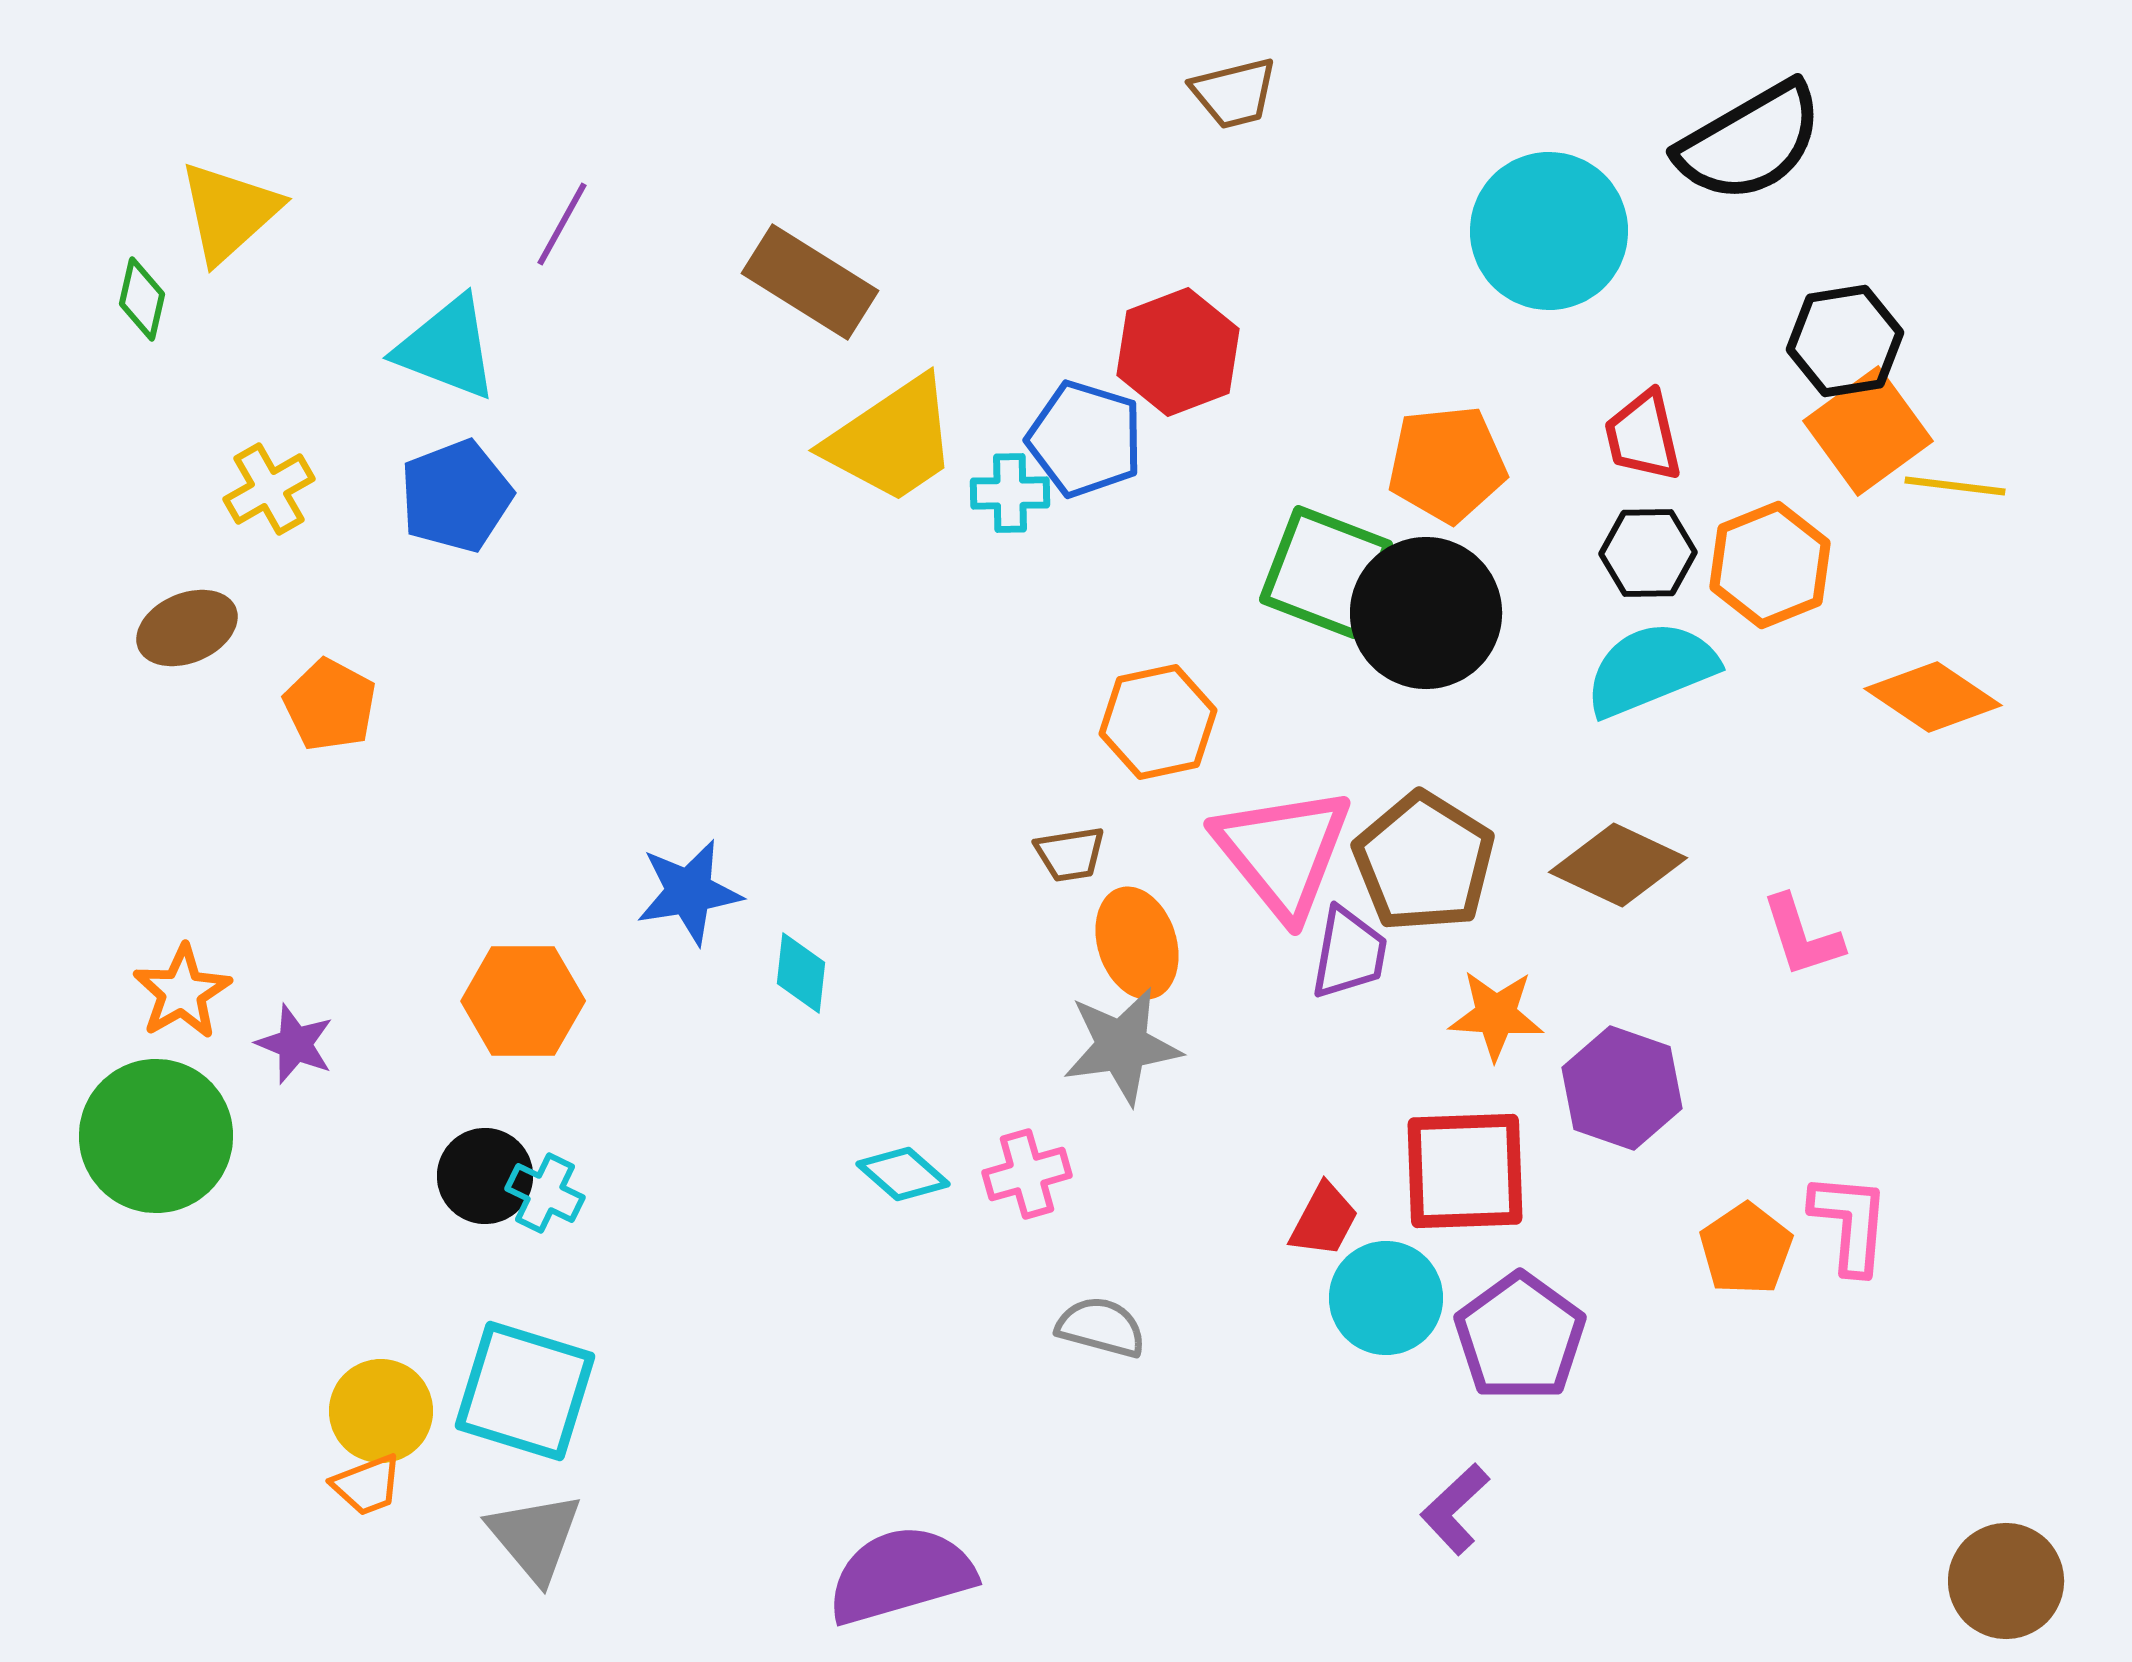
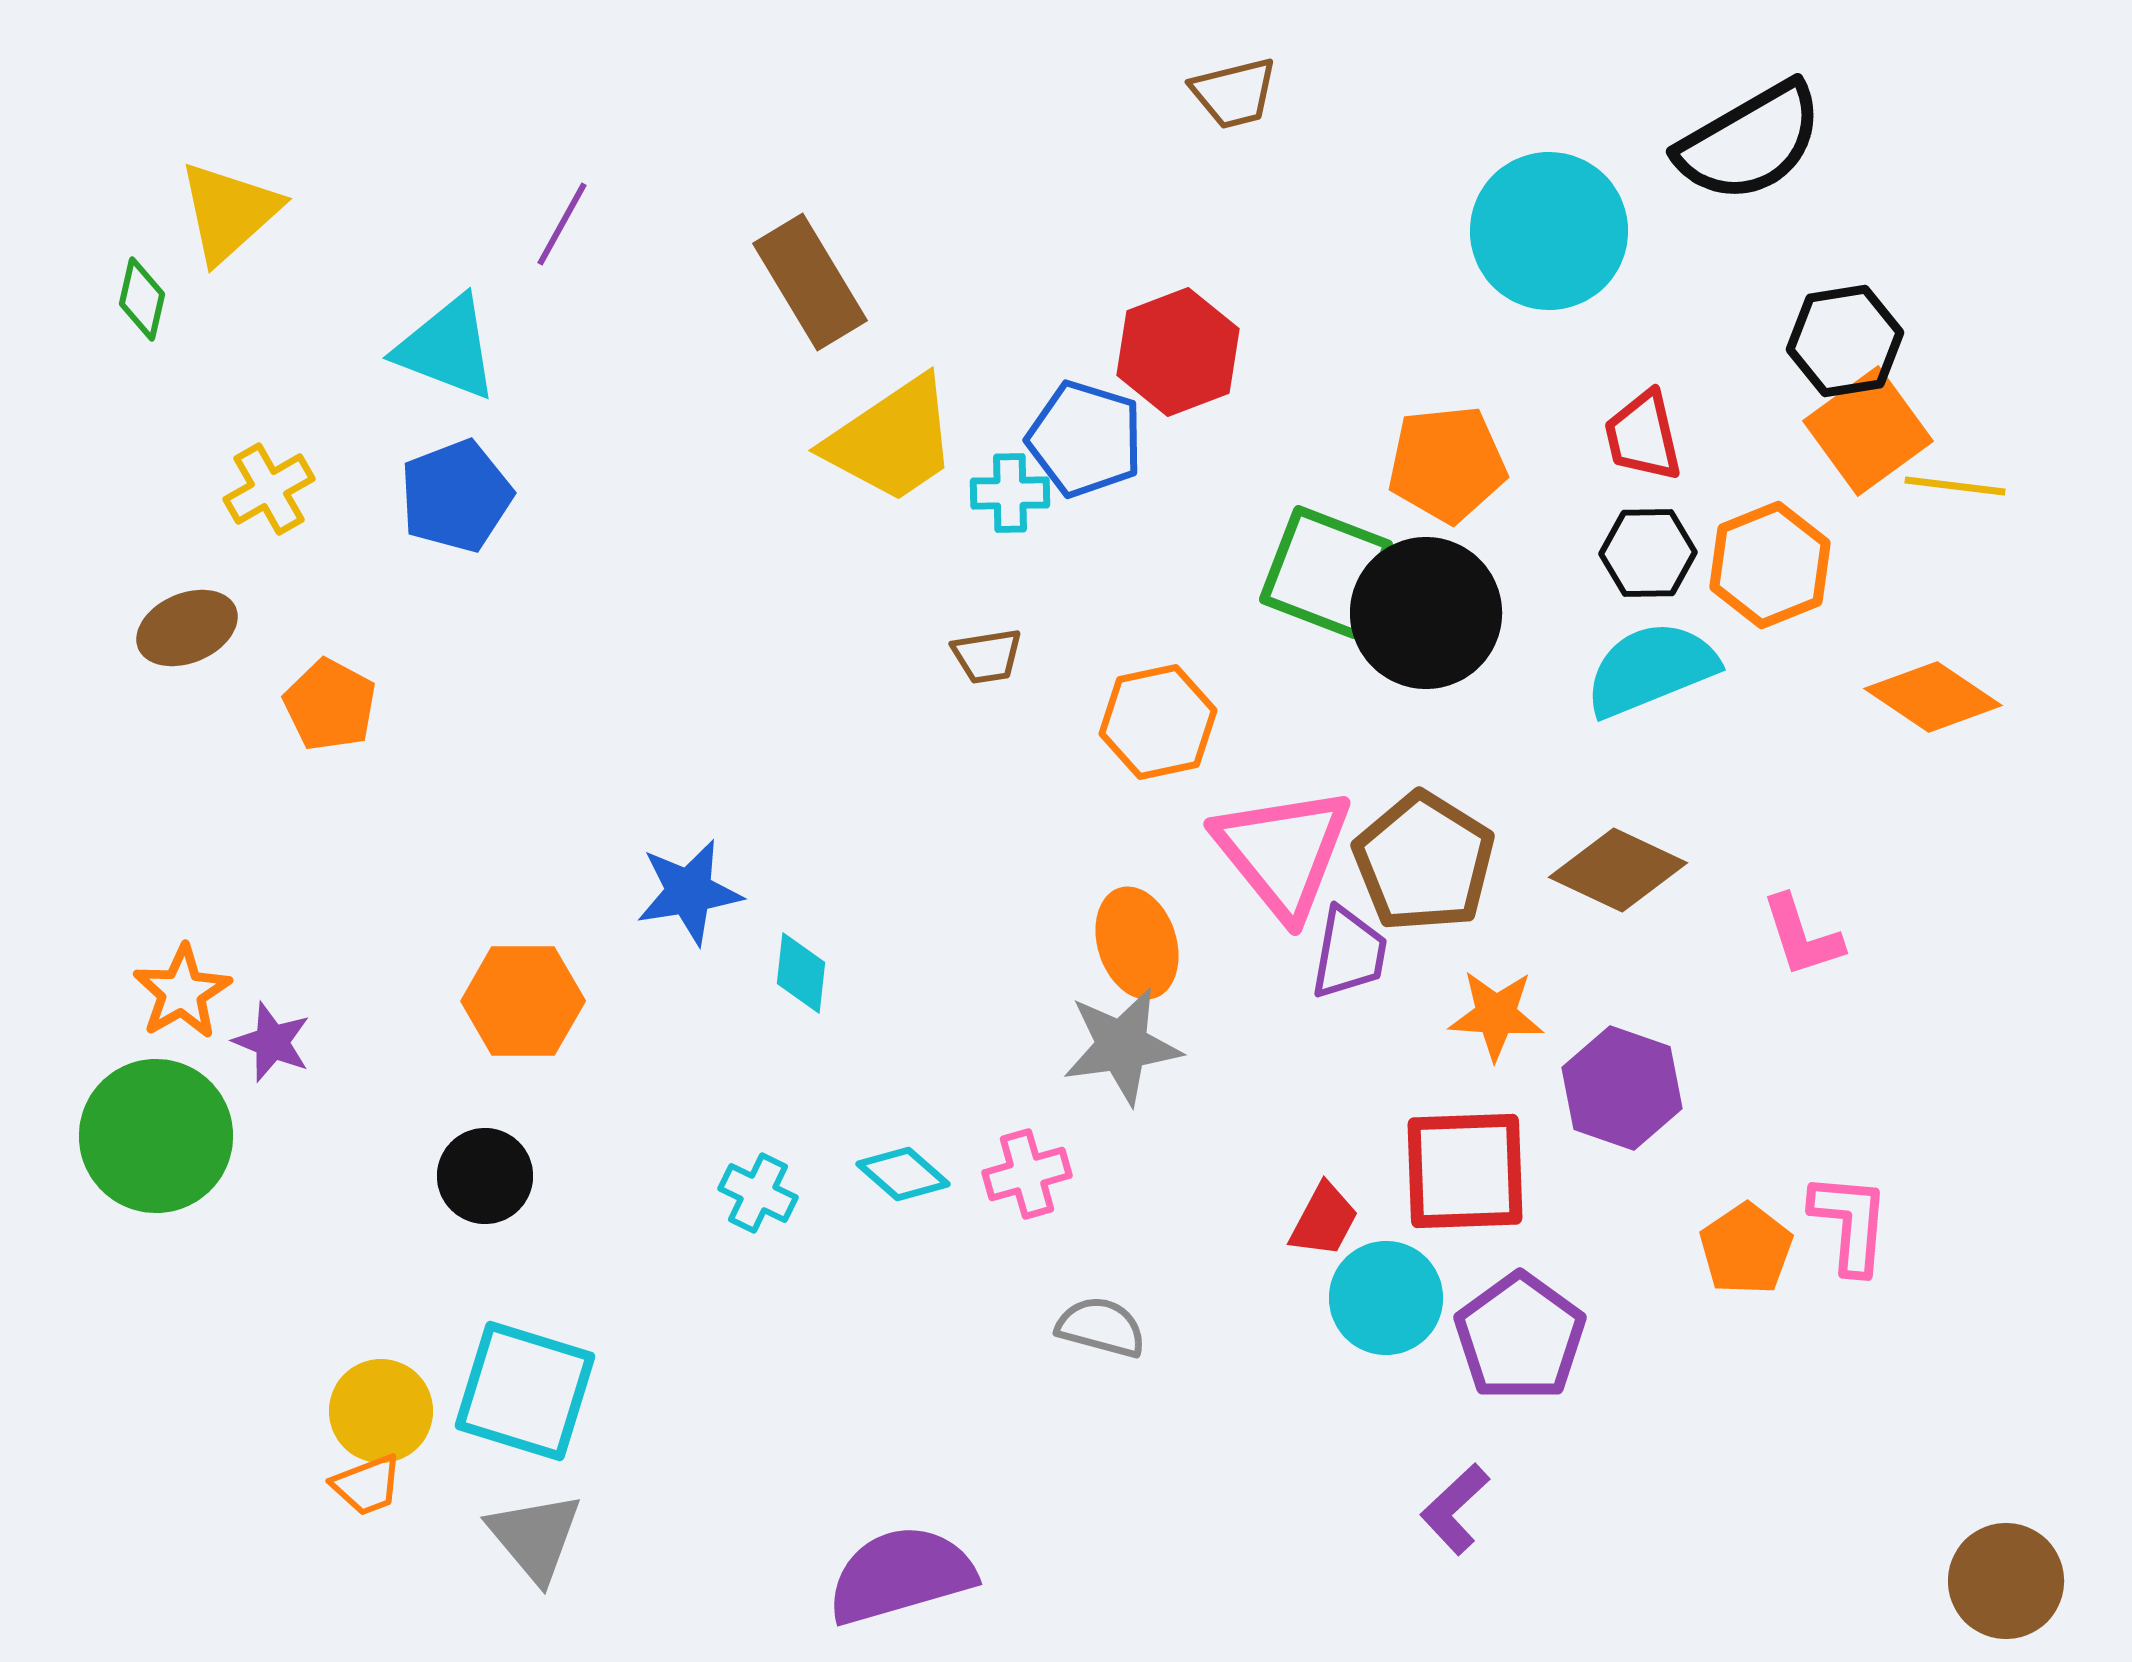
brown rectangle at (810, 282): rotated 27 degrees clockwise
brown trapezoid at (1070, 854): moved 83 px left, 198 px up
brown diamond at (1618, 865): moved 5 px down
purple star at (295, 1044): moved 23 px left, 2 px up
cyan cross at (545, 1193): moved 213 px right
